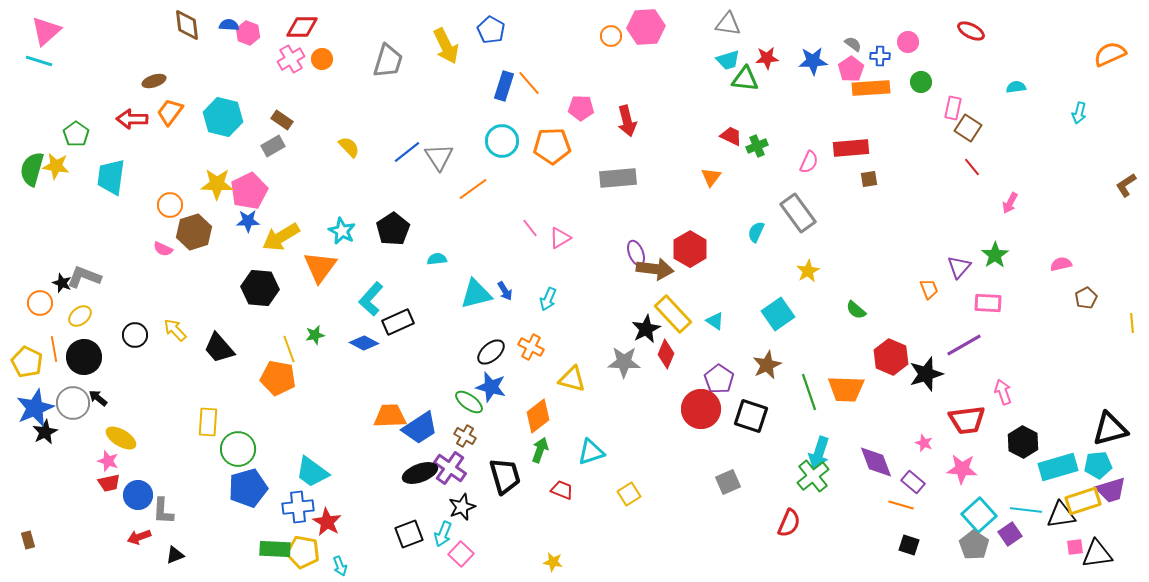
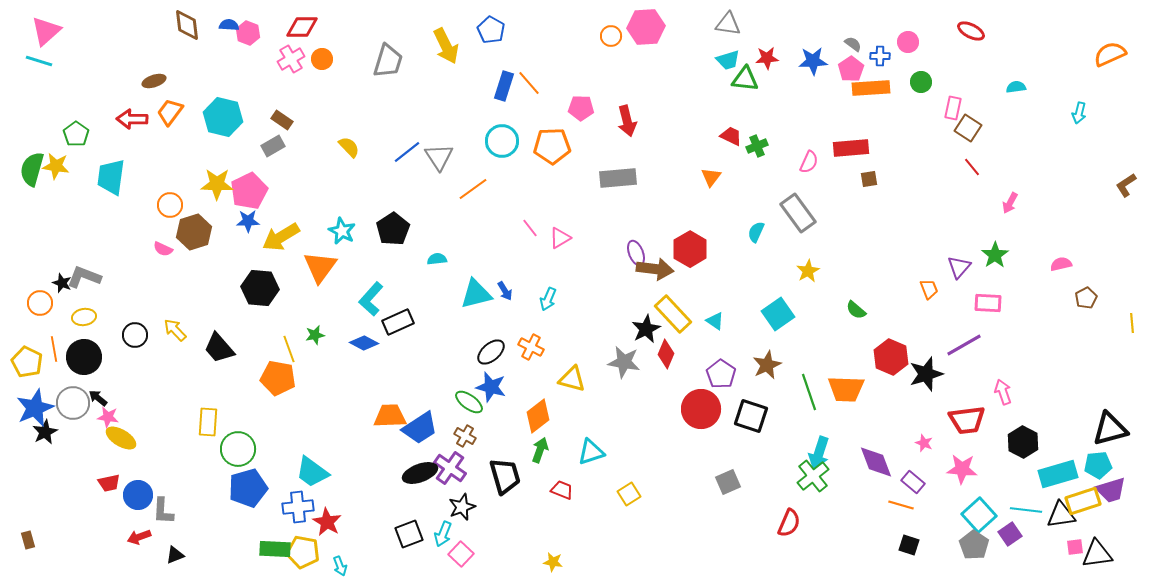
yellow ellipse at (80, 316): moved 4 px right, 1 px down; rotated 30 degrees clockwise
gray star at (624, 362): rotated 8 degrees clockwise
purple pentagon at (719, 379): moved 2 px right, 5 px up
pink star at (108, 461): moved 44 px up; rotated 10 degrees counterclockwise
cyan rectangle at (1058, 467): moved 7 px down
